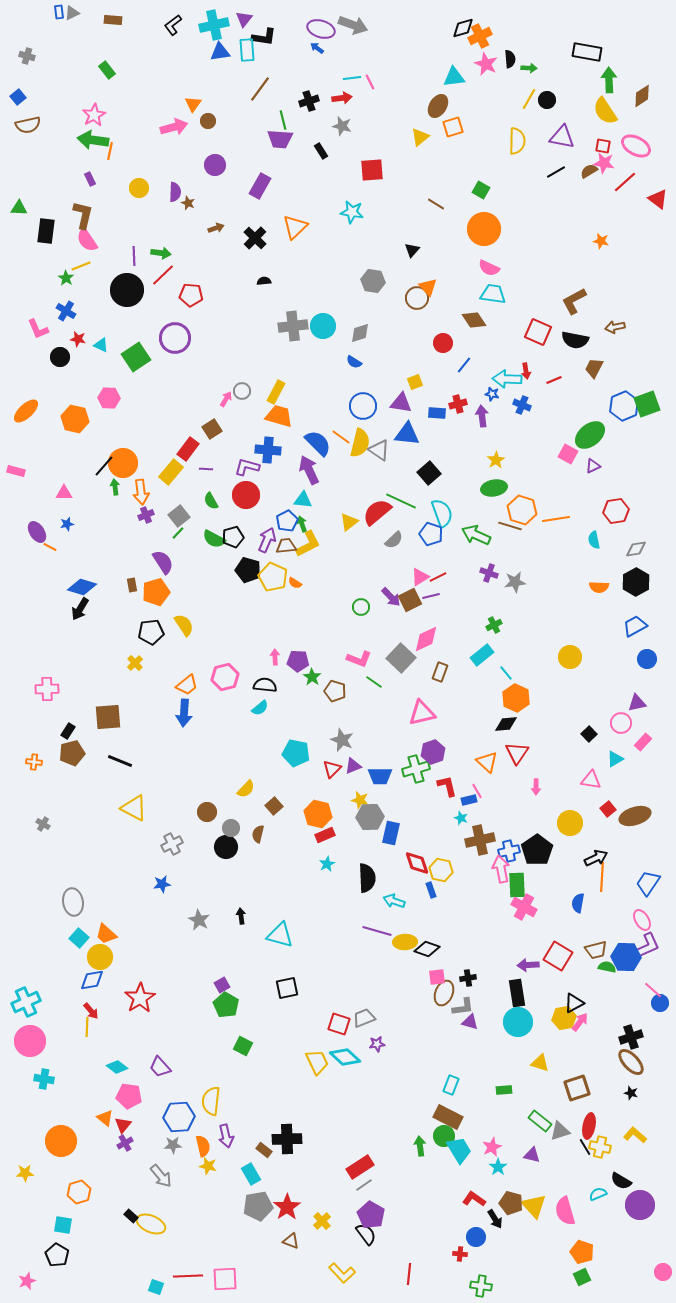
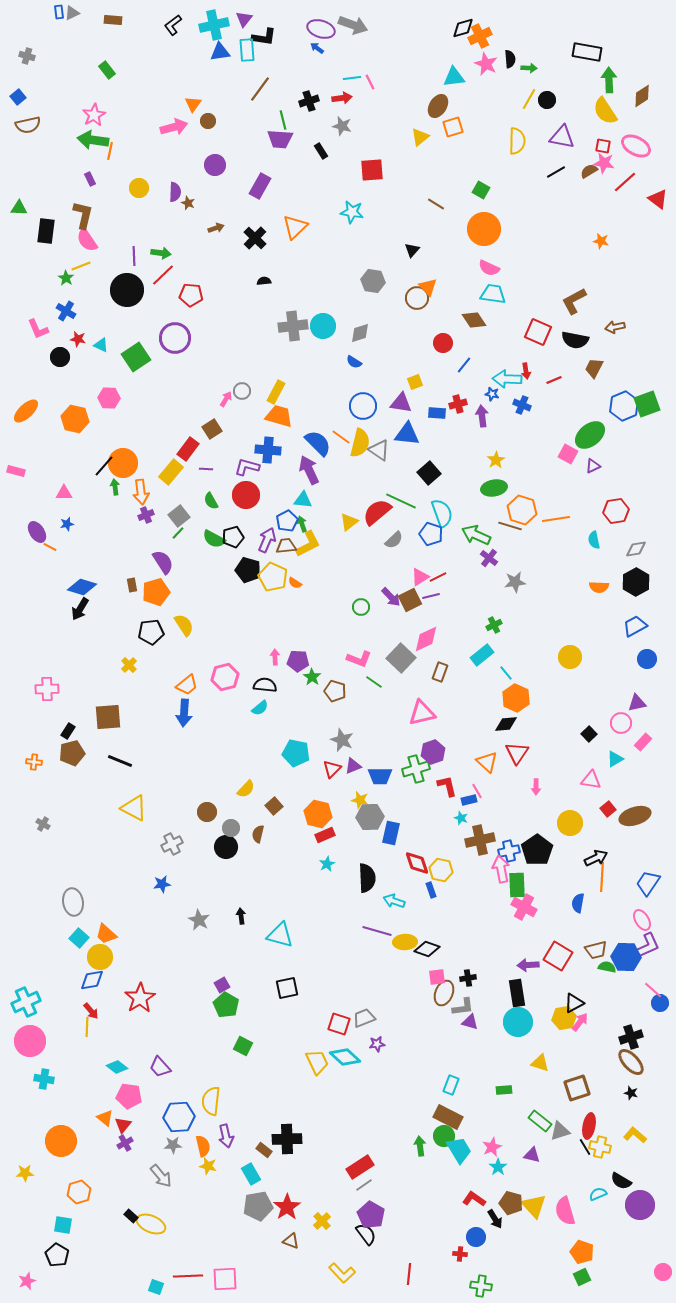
purple cross at (489, 573): moved 15 px up; rotated 18 degrees clockwise
yellow cross at (135, 663): moved 6 px left, 2 px down
